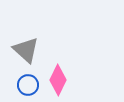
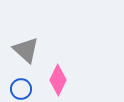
blue circle: moved 7 px left, 4 px down
